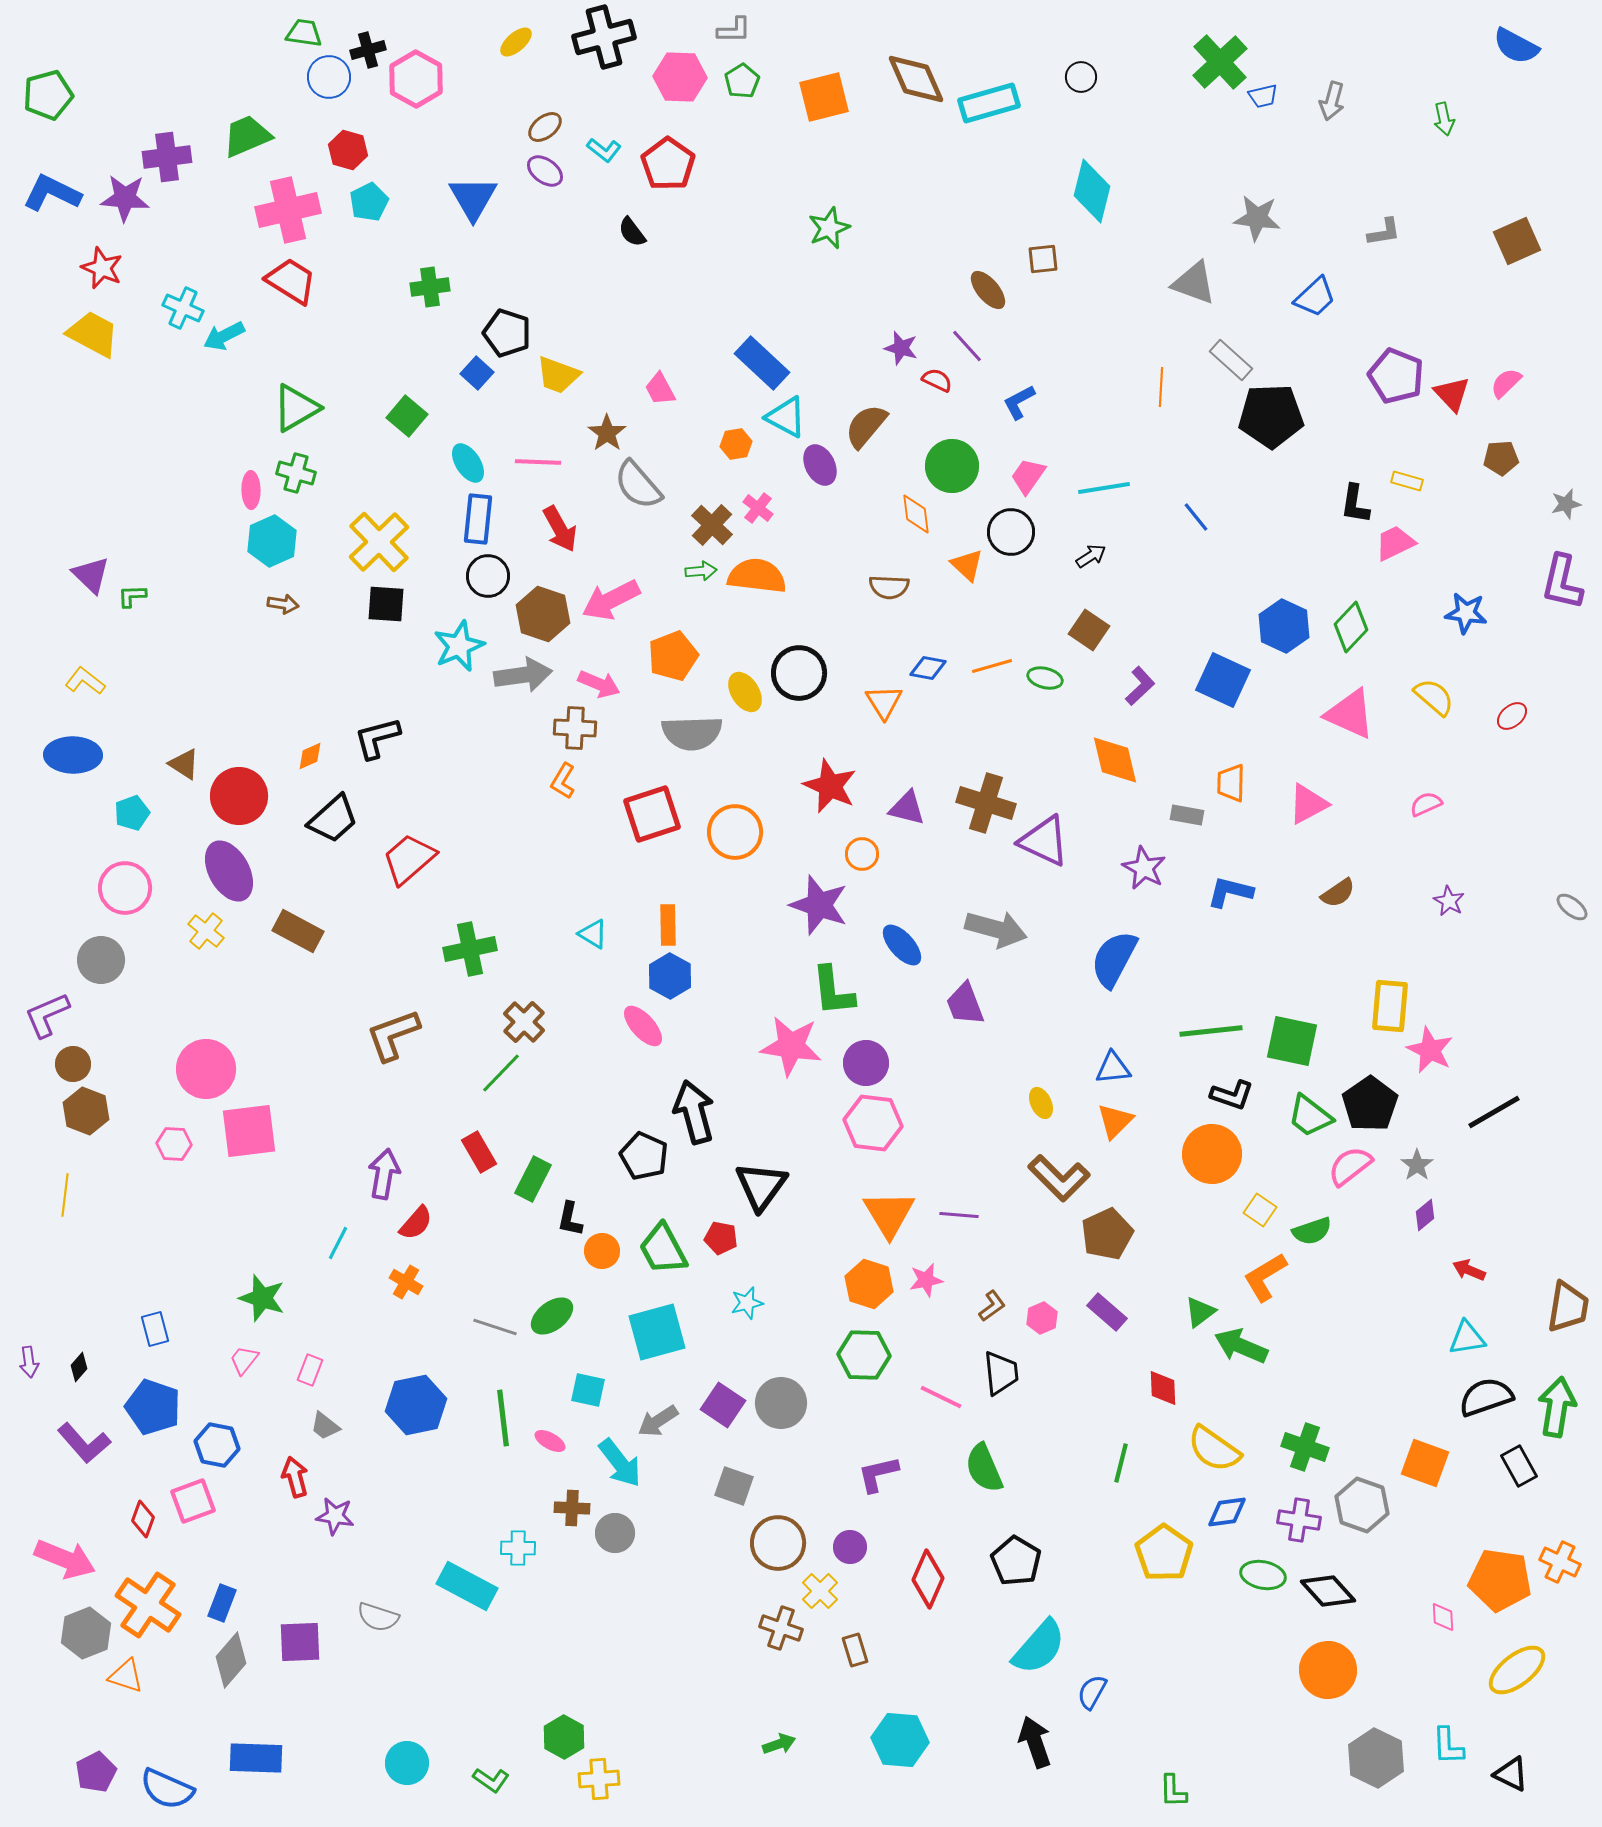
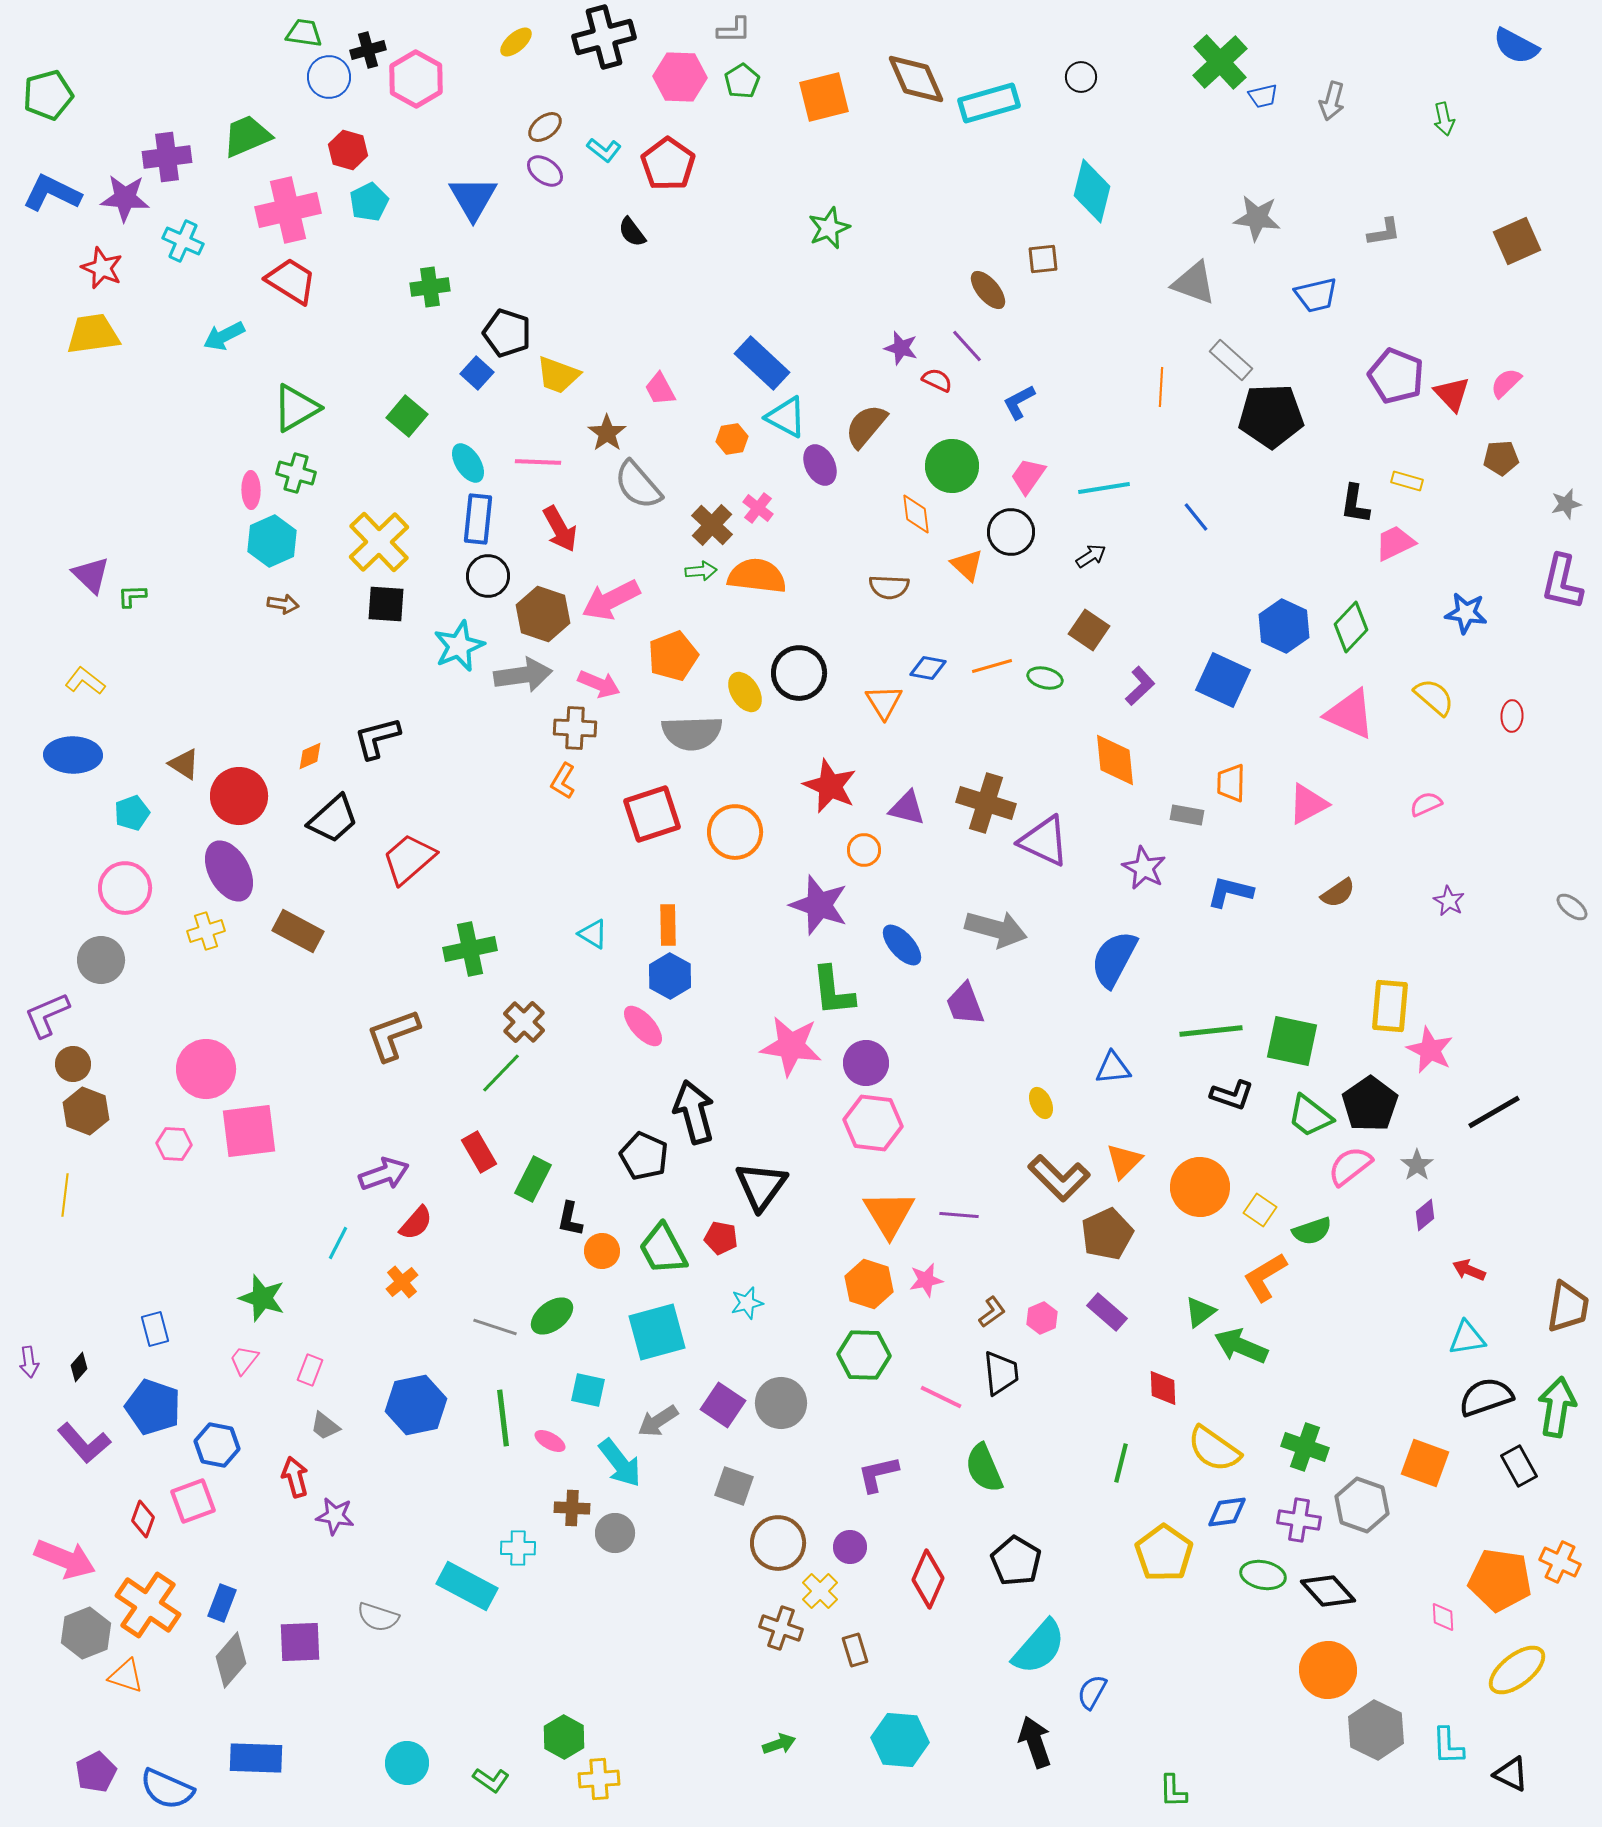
blue trapezoid at (1315, 297): moved 1 px right, 2 px up; rotated 30 degrees clockwise
cyan cross at (183, 308): moved 67 px up
yellow trapezoid at (93, 334): rotated 36 degrees counterclockwise
orange hexagon at (736, 444): moved 4 px left, 5 px up
red ellipse at (1512, 716): rotated 48 degrees counterclockwise
orange diamond at (1115, 760): rotated 8 degrees clockwise
orange circle at (862, 854): moved 2 px right, 4 px up
yellow cross at (206, 931): rotated 33 degrees clockwise
orange triangle at (1115, 1121): moved 9 px right, 40 px down
orange circle at (1212, 1154): moved 12 px left, 33 px down
purple arrow at (384, 1174): rotated 60 degrees clockwise
orange cross at (406, 1282): moved 4 px left; rotated 20 degrees clockwise
brown L-shape at (992, 1306): moved 6 px down
gray hexagon at (1376, 1758): moved 28 px up
